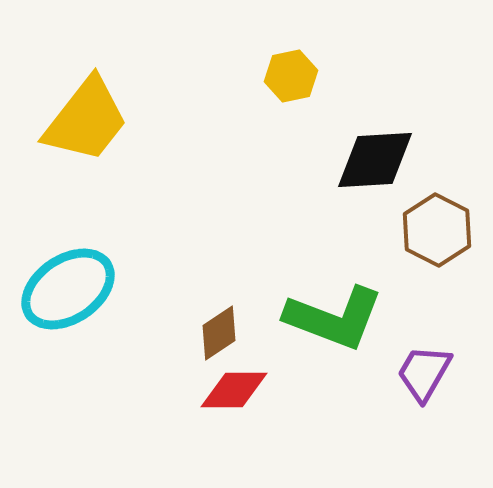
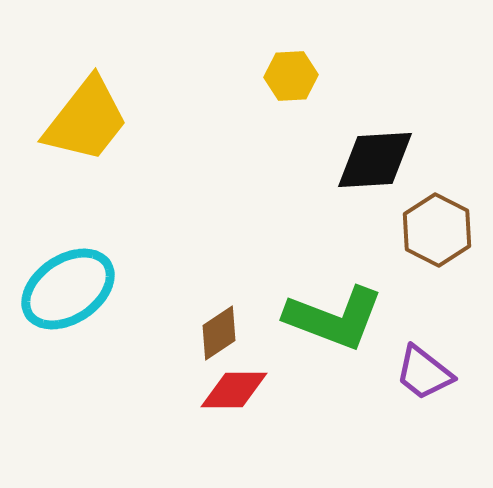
yellow hexagon: rotated 9 degrees clockwise
purple trapezoid: rotated 82 degrees counterclockwise
